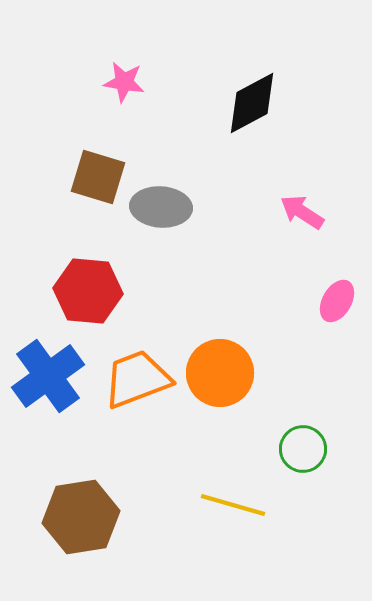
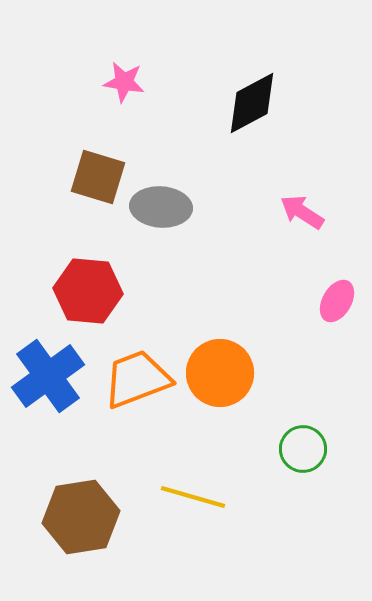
yellow line: moved 40 px left, 8 px up
